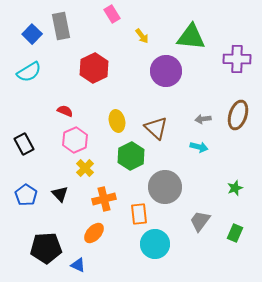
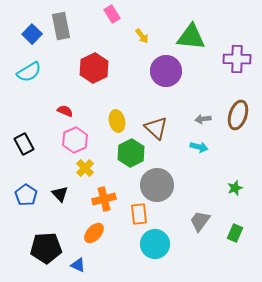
green hexagon: moved 3 px up
gray circle: moved 8 px left, 2 px up
